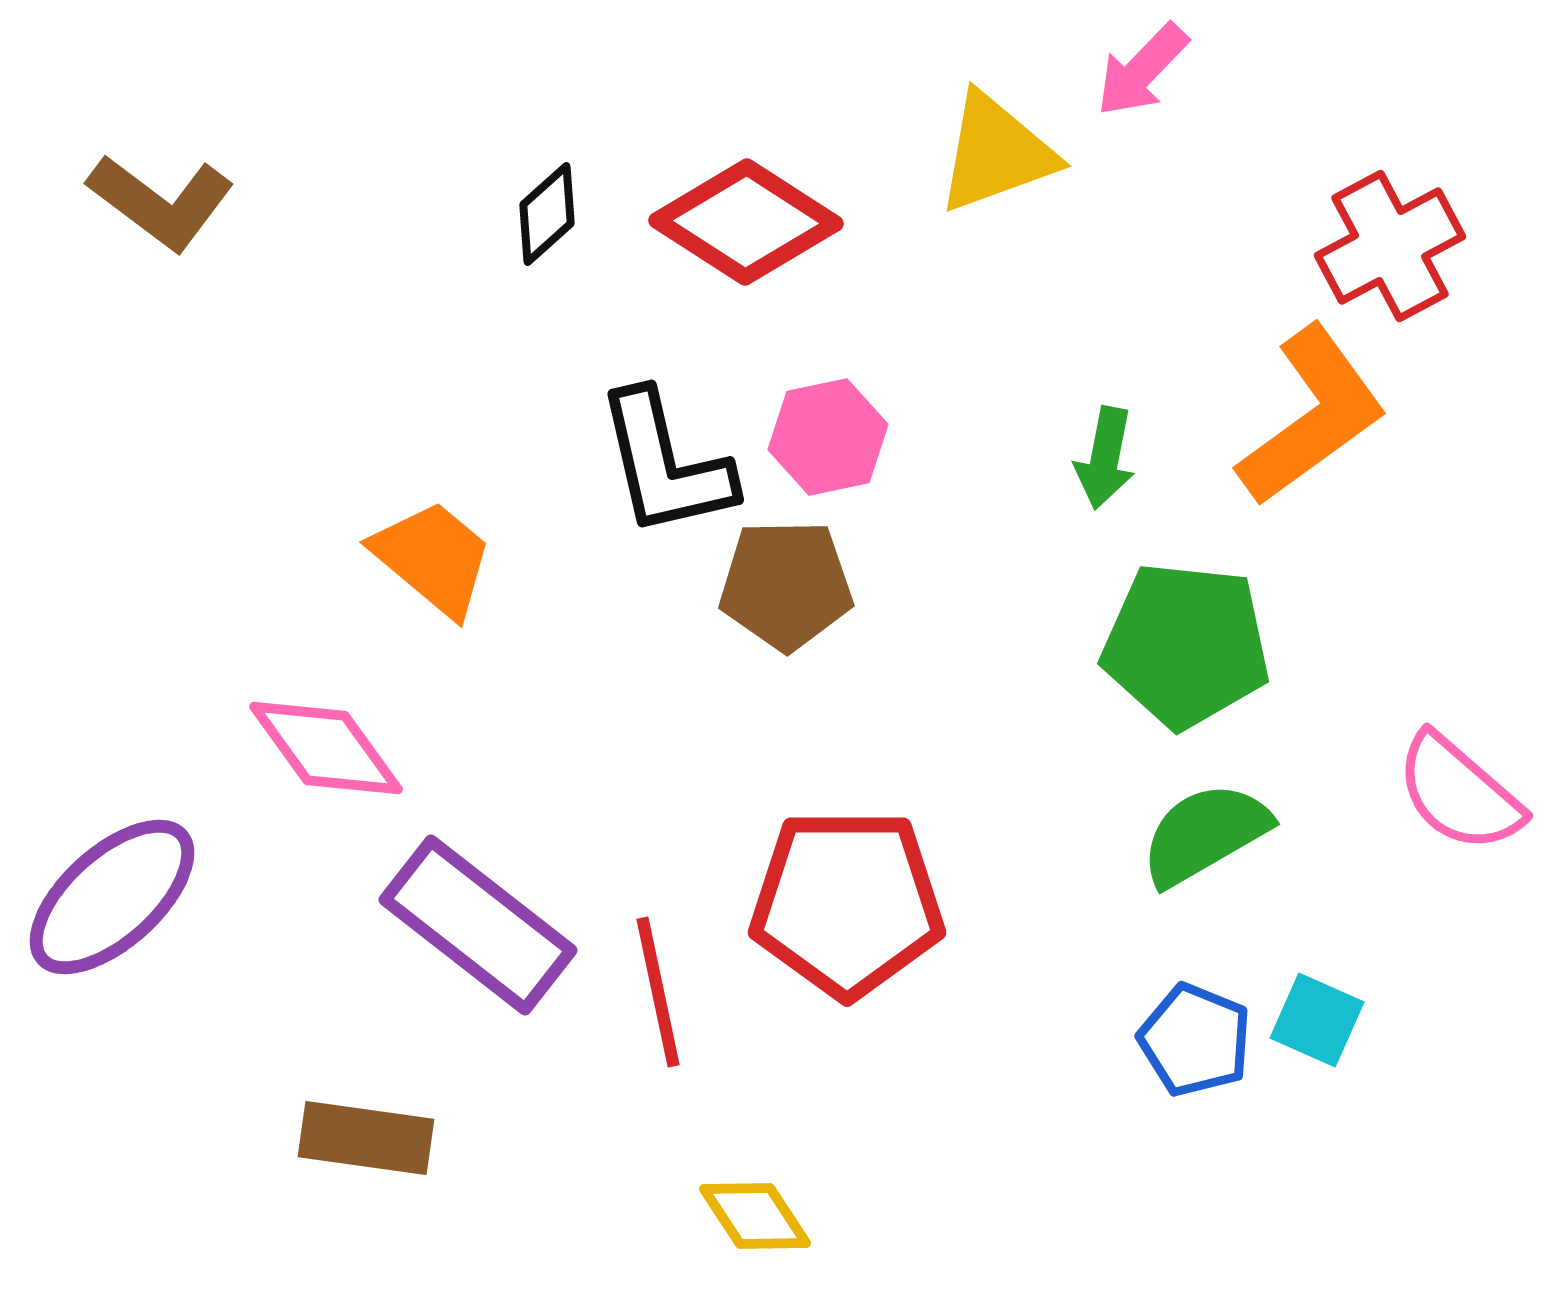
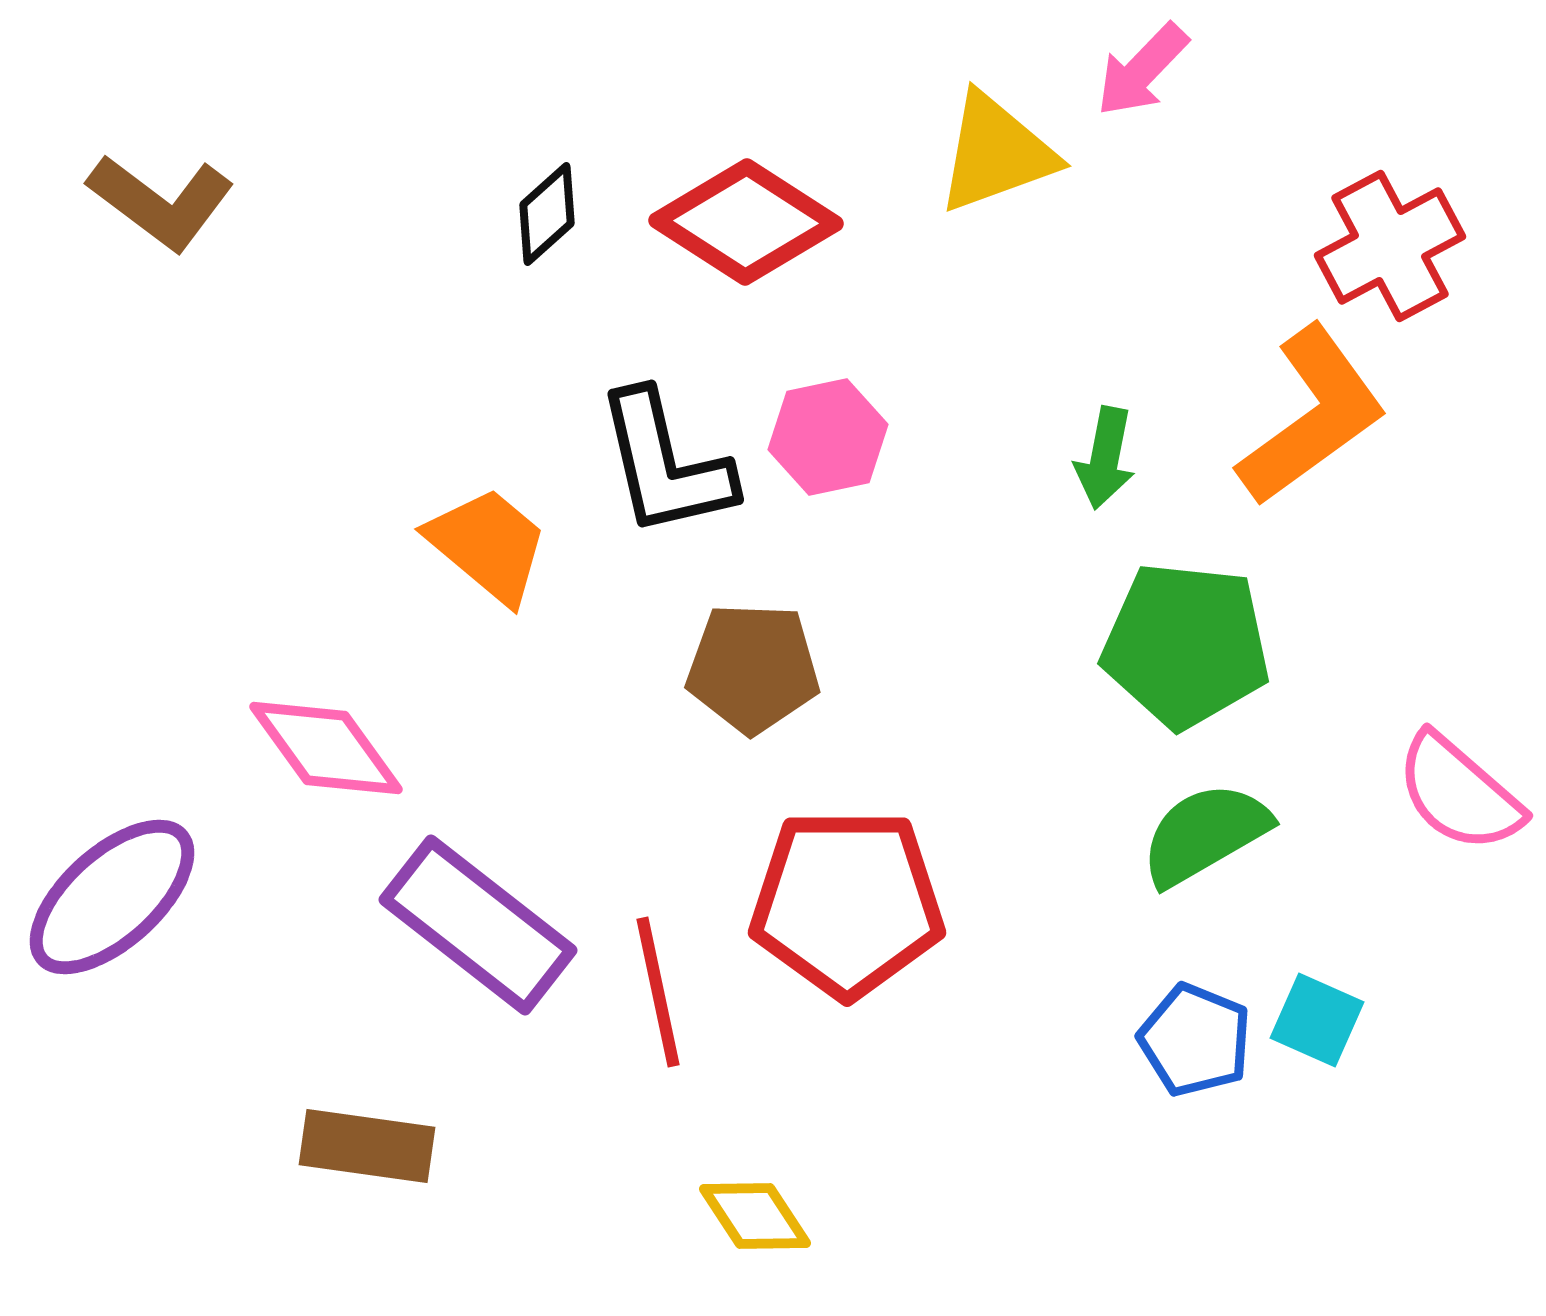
orange trapezoid: moved 55 px right, 13 px up
brown pentagon: moved 33 px left, 83 px down; rotated 3 degrees clockwise
brown rectangle: moved 1 px right, 8 px down
